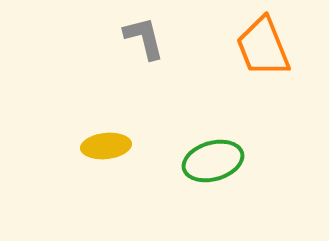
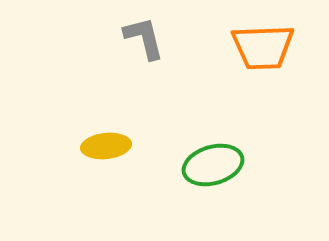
orange trapezoid: rotated 70 degrees counterclockwise
green ellipse: moved 4 px down
